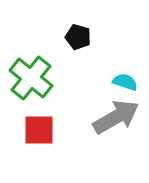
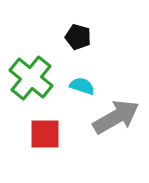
cyan semicircle: moved 43 px left, 4 px down
red square: moved 6 px right, 4 px down
